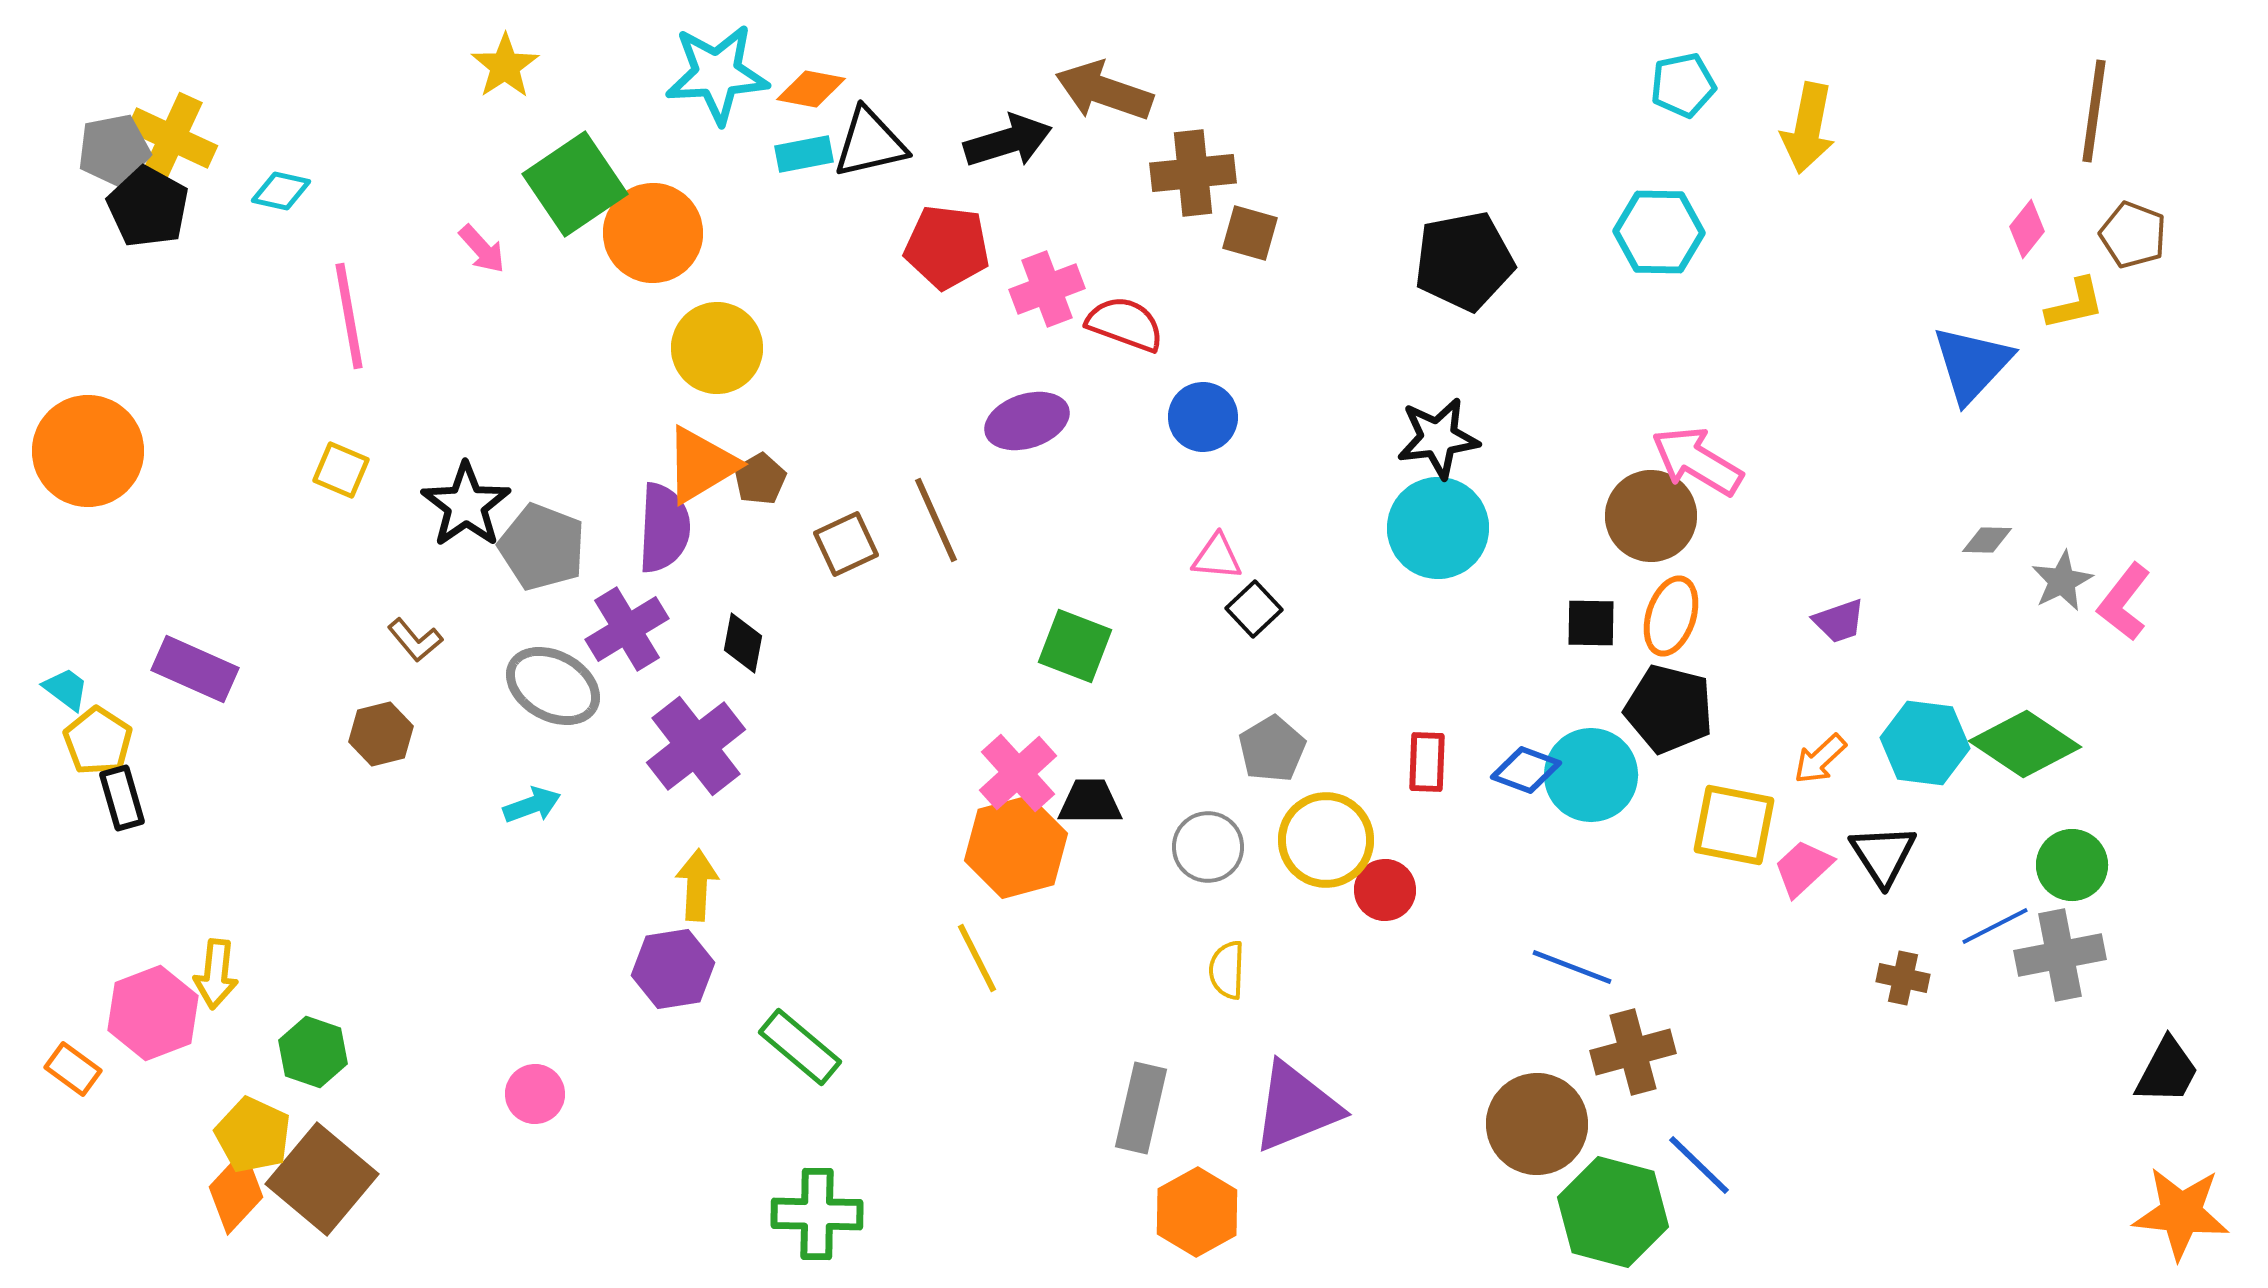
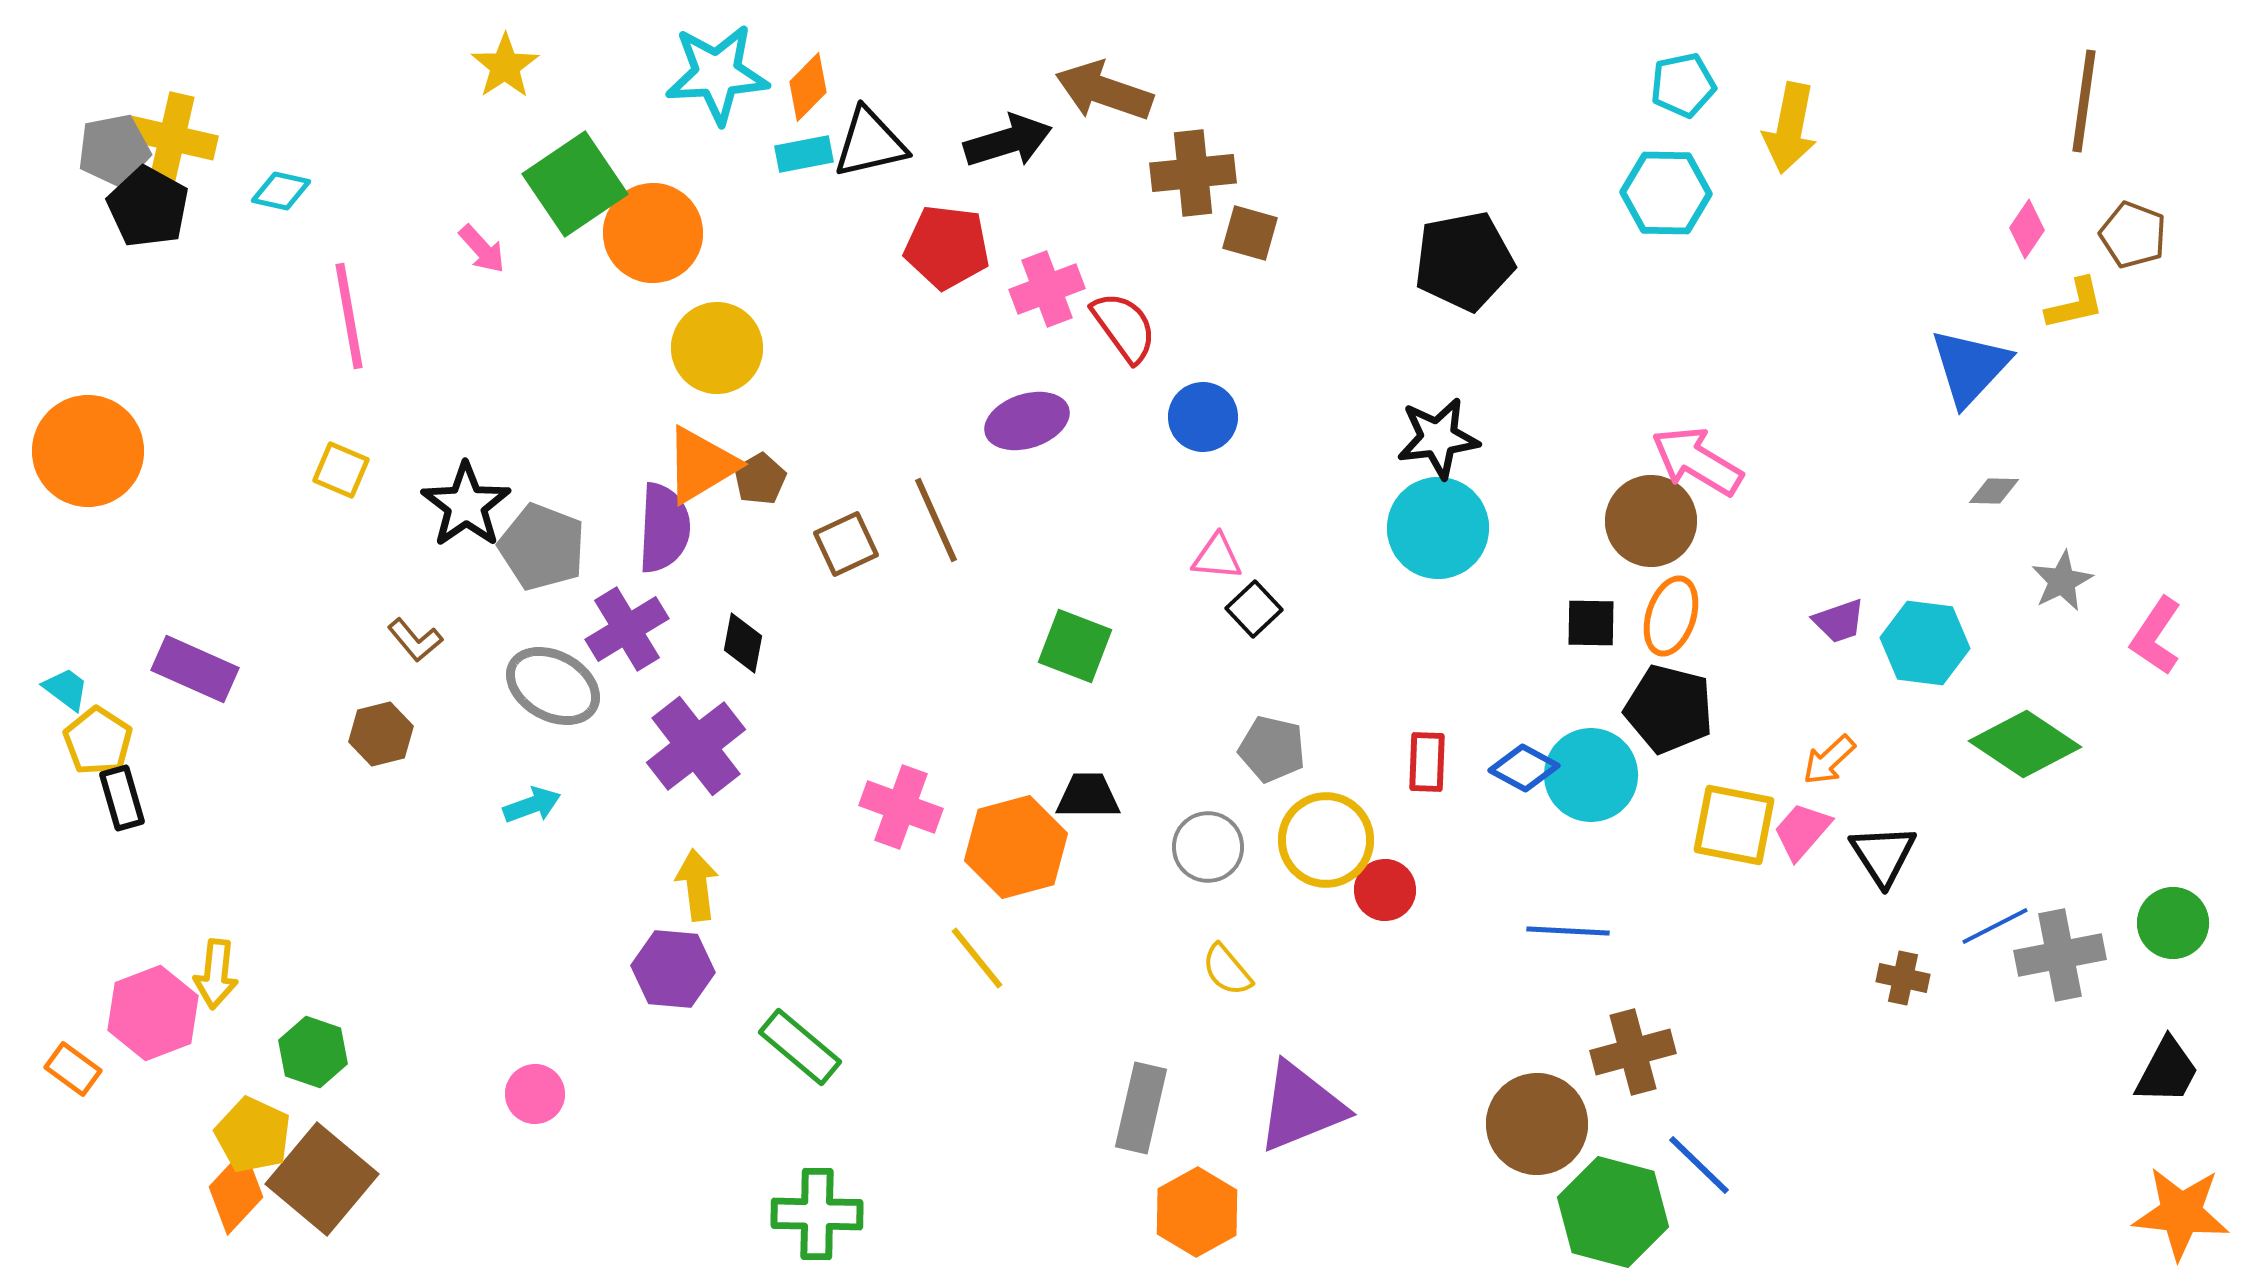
orange diamond at (811, 89): moved 3 px left, 2 px up; rotated 56 degrees counterclockwise
brown line at (2094, 111): moved 10 px left, 10 px up
yellow arrow at (1808, 128): moved 18 px left
yellow cross at (172, 138): rotated 12 degrees counterclockwise
pink diamond at (2027, 229): rotated 4 degrees counterclockwise
cyan hexagon at (1659, 232): moved 7 px right, 39 px up
red semicircle at (1125, 324): moved 1 px left, 3 px down; rotated 34 degrees clockwise
blue triangle at (1972, 364): moved 2 px left, 3 px down
brown circle at (1651, 516): moved 5 px down
gray diamond at (1987, 540): moved 7 px right, 49 px up
pink L-shape at (2124, 602): moved 32 px right, 34 px down; rotated 4 degrees counterclockwise
cyan hexagon at (1925, 743): moved 100 px up
gray pentagon at (1272, 749): rotated 28 degrees counterclockwise
orange arrow at (1820, 759): moved 9 px right, 1 px down
blue diamond at (1526, 770): moved 2 px left, 2 px up; rotated 8 degrees clockwise
pink cross at (1018, 773): moved 117 px left, 34 px down; rotated 28 degrees counterclockwise
black trapezoid at (1090, 802): moved 2 px left, 6 px up
green circle at (2072, 865): moved 101 px right, 58 px down
pink trapezoid at (1803, 868): moved 1 px left, 37 px up; rotated 6 degrees counterclockwise
yellow arrow at (697, 885): rotated 10 degrees counterclockwise
yellow line at (977, 958): rotated 12 degrees counterclockwise
blue line at (1572, 967): moved 4 px left, 36 px up; rotated 18 degrees counterclockwise
purple hexagon at (673, 969): rotated 14 degrees clockwise
yellow semicircle at (1227, 970): rotated 42 degrees counterclockwise
purple triangle at (1296, 1107): moved 5 px right
